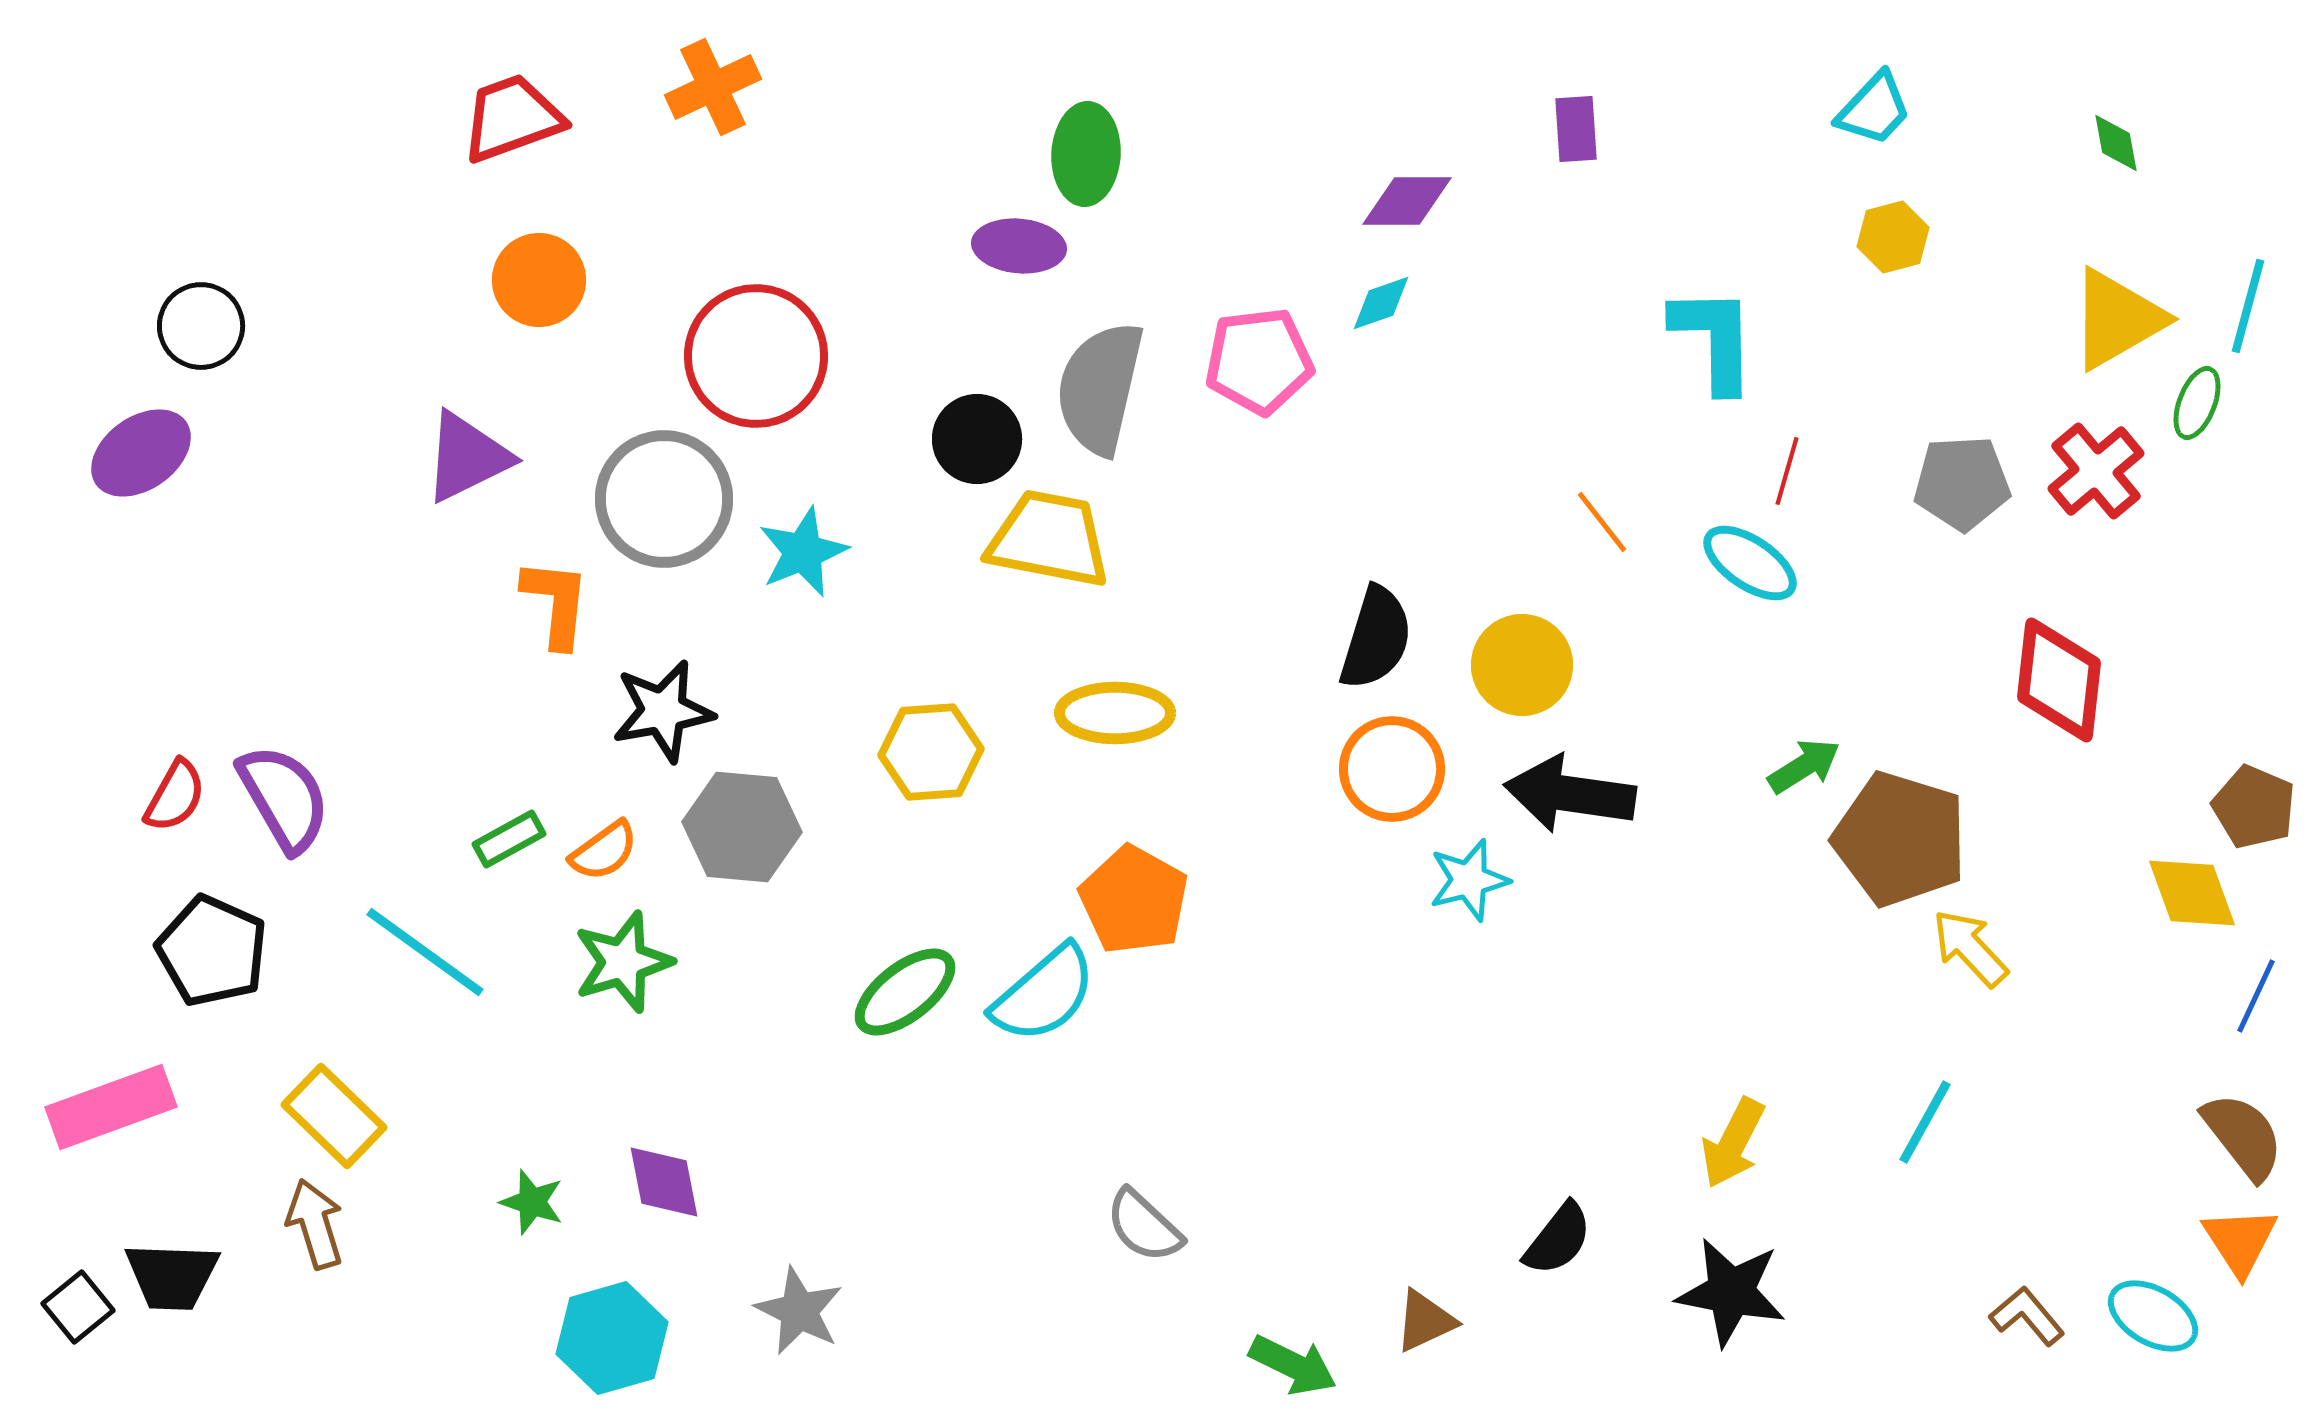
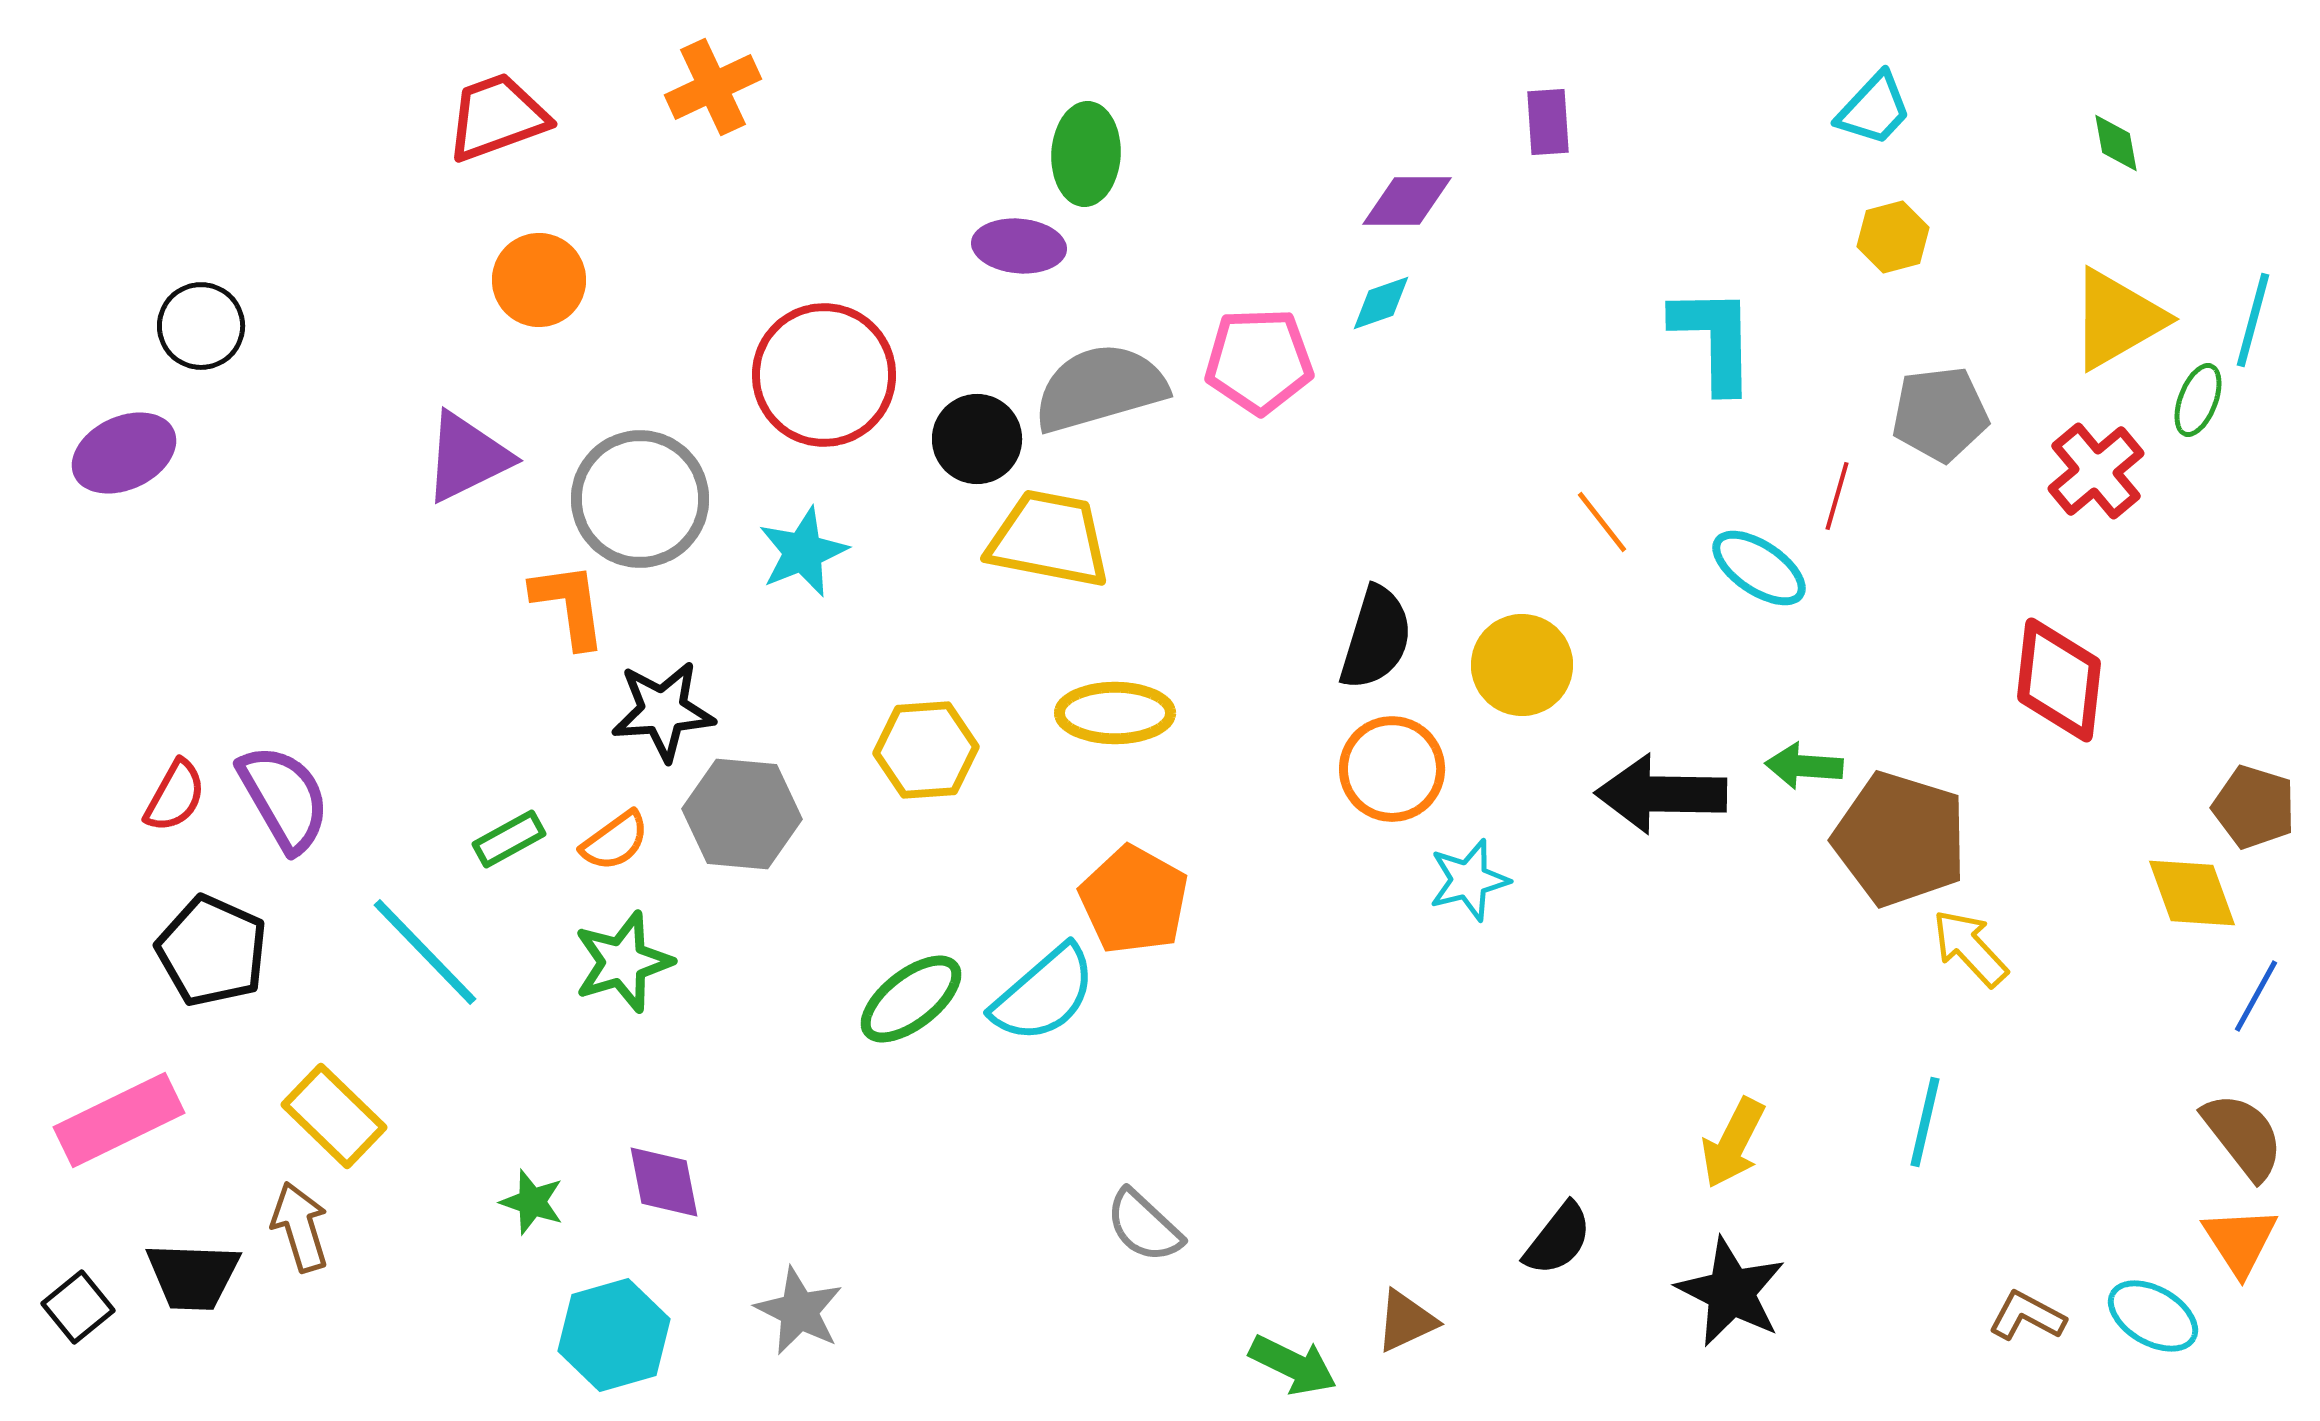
red trapezoid at (512, 118): moved 15 px left, 1 px up
purple rectangle at (1576, 129): moved 28 px left, 7 px up
cyan line at (2248, 306): moved 5 px right, 14 px down
red circle at (756, 356): moved 68 px right, 19 px down
pink pentagon at (1259, 361): rotated 5 degrees clockwise
gray semicircle at (1100, 388): rotated 61 degrees clockwise
green ellipse at (2197, 403): moved 1 px right, 3 px up
purple ellipse at (141, 453): moved 17 px left; rotated 10 degrees clockwise
red line at (1787, 471): moved 50 px right, 25 px down
gray pentagon at (1962, 483): moved 22 px left, 69 px up; rotated 4 degrees counterclockwise
gray circle at (664, 499): moved 24 px left
cyan ellipse at (1750, 563): moved 9 px right, 5 px down
orange L-shape at (556, 603): moved 13 px right, 2 px down; rotated 14 degrees counterclockwise
black star at (663, 711): rotated 6 degrees clockwise
yellow hexagon at (931, 752): moved 5 px left, 2 px up
green arrow at (1804, 766): rotated 144 degrees counterclockwise
black arrow at (1570, 794): moved 91 px right; rotated 7 degrees counterclockwise
brown pentagon at (2254, 807): rotated 6 degrees counterclockwise
gray hexagon at (742, 827): moved 13 px up
orange semicircle at (604, 851): moved 11 px right, 10 px up
cyan line at (425, 952): rotated 10 degrees clockwise
green ellipse at (905, 992): moved 6 px right, 7 px down
blue line at (2256, 996): rotated 4 degrees clockwise
pink rectangle at (111, 1107): moved 8 px right, 13 px down; rotated 6 degrees counterclockwise
cyan line at (1925, 1122): rotated 16 degrees counterclockwise
brown arrow at (315, 1224): moved 15 px left, 3 px down
black trapezoid at (172, 1276): moved 21 px right
black star at (1731, 1292): rotated 16 degrees clockwise
brown L-shape at (2027, 1316): rotated 22 degrees counterclockwise
brown triangle at (1425, 1321): moved 19 px left
cyan hexagon at (612, 1338): moved 2 px right, 3 px up
